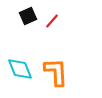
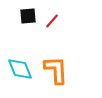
black square: rotated 18 degrees clockwise
orange L-shape: moved 2 px up
